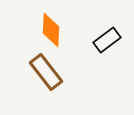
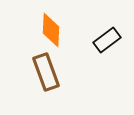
brown rectangle: rotated 18 degrees clockwise
